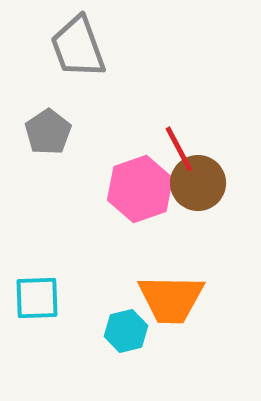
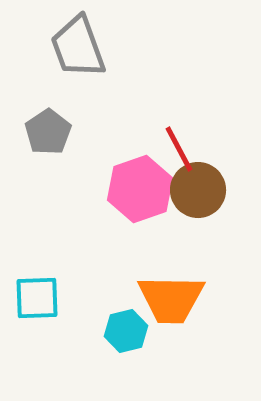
brown circle: moved 7 px down
